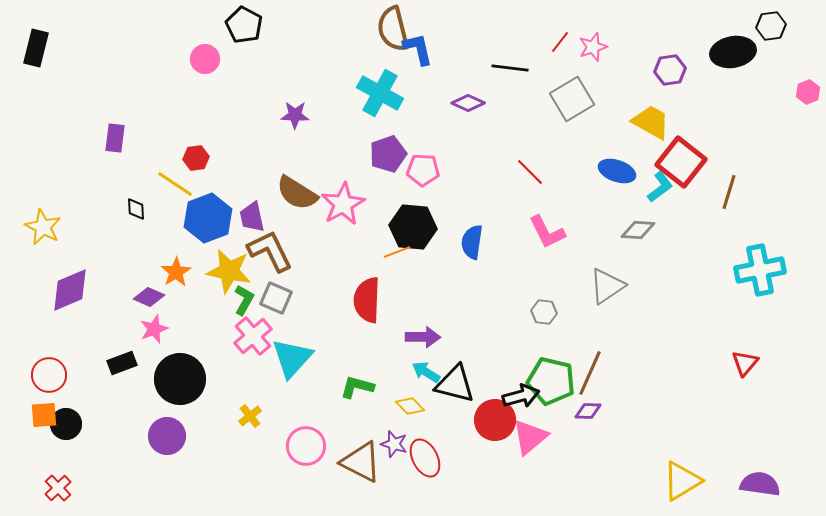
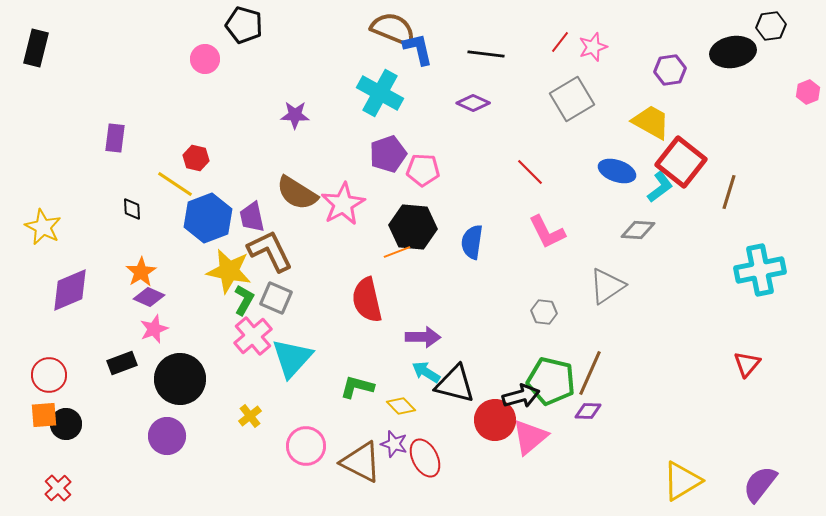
black pentagon at (244, 25): rotated 12 degrees counterclockwise
brown semicircle at (393, 29): rotated 126 degrees clockwise
black line at (510, 68): moved 24 px left, 14 px up
purple diamond at (468, 103): moved 5 px right
red hexagon at (196, 158): rotated 20 degrees clockwise
black diamond at (136, 209): moved 4 px left
orange star at (176, 272): moved 35 px left
red semicircle at (367, 300): rotated 15 degrees counterclockwise
red triangle at (745, 363): moved 2 px right, 1 px down
yellow diamond at (410, 406): moved 9 px left
purple semicircle at (760, 484): rotated 60 degrees counterclockwise
